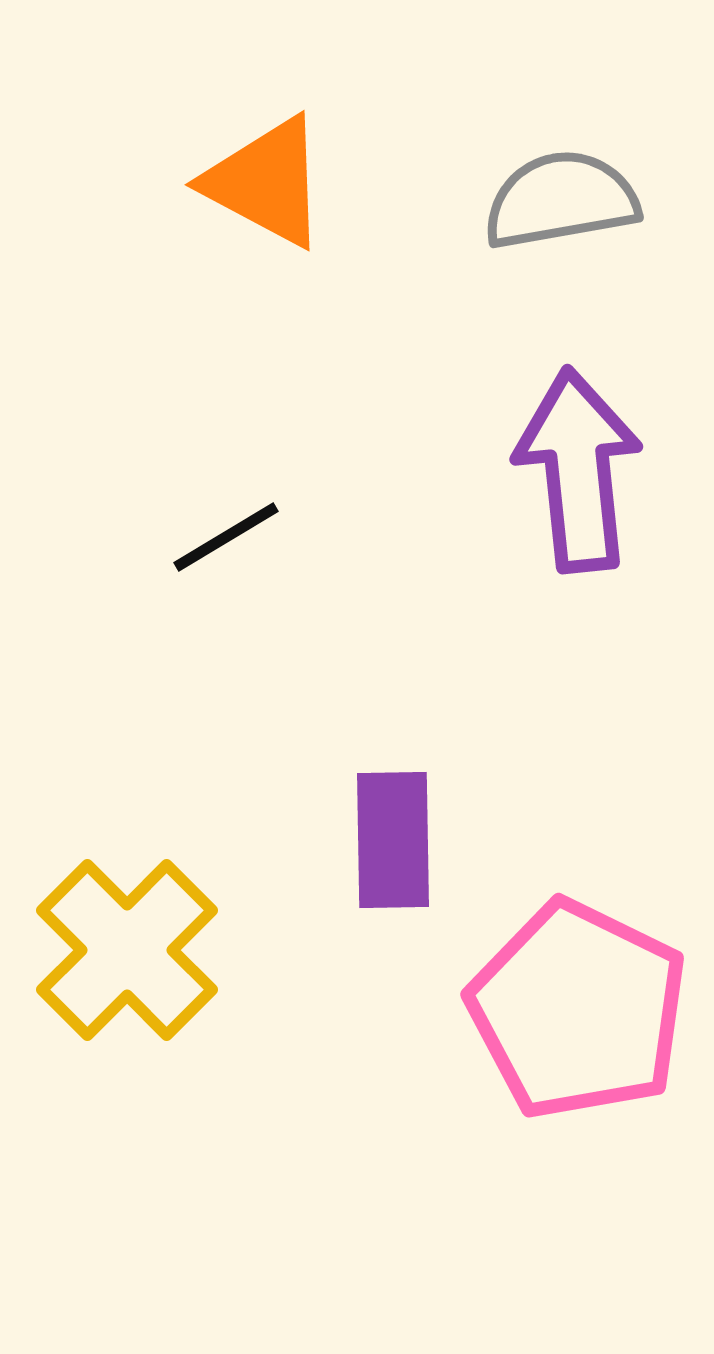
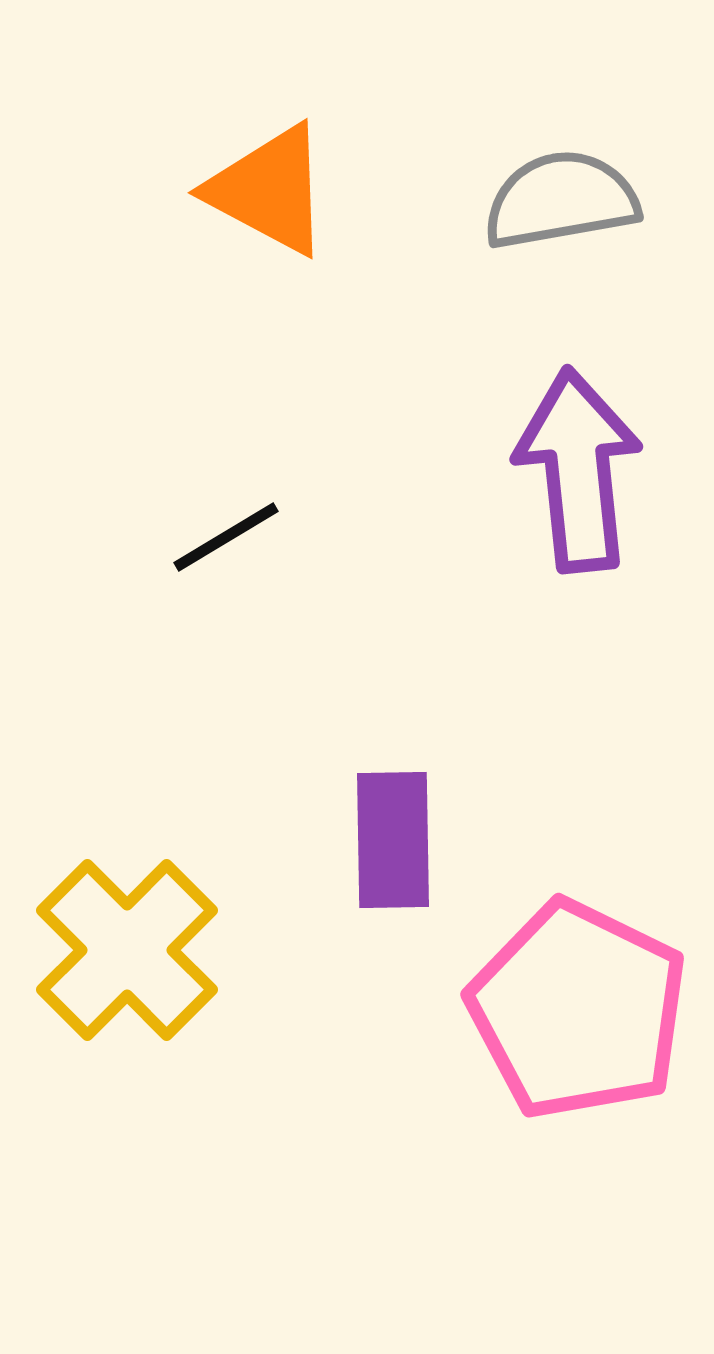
orange triangle: moved 3 px right, 8 px down
